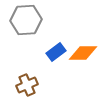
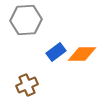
orange diamond: moved 1 px left, 1 px down
